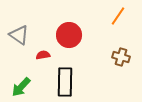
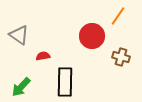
red circle: moved 23 px right, 1 px down
red semicircle: moved 1 px down
